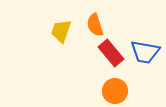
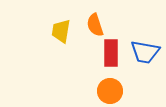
yellow trapezoid: rotated 10 degrees counterclockwise
red rectangle: rotated 40 degrees clockwise
orange circle: moved 5 px left
